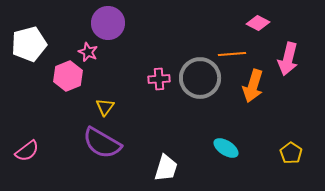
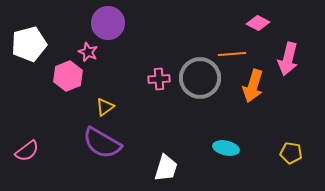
yellow triangle: rotated 18 degrees clockwise
cyan ellipse: rotated 20 degrees counterclockwise
yellow pentagon: rotated 25 degrees counterclockwise
